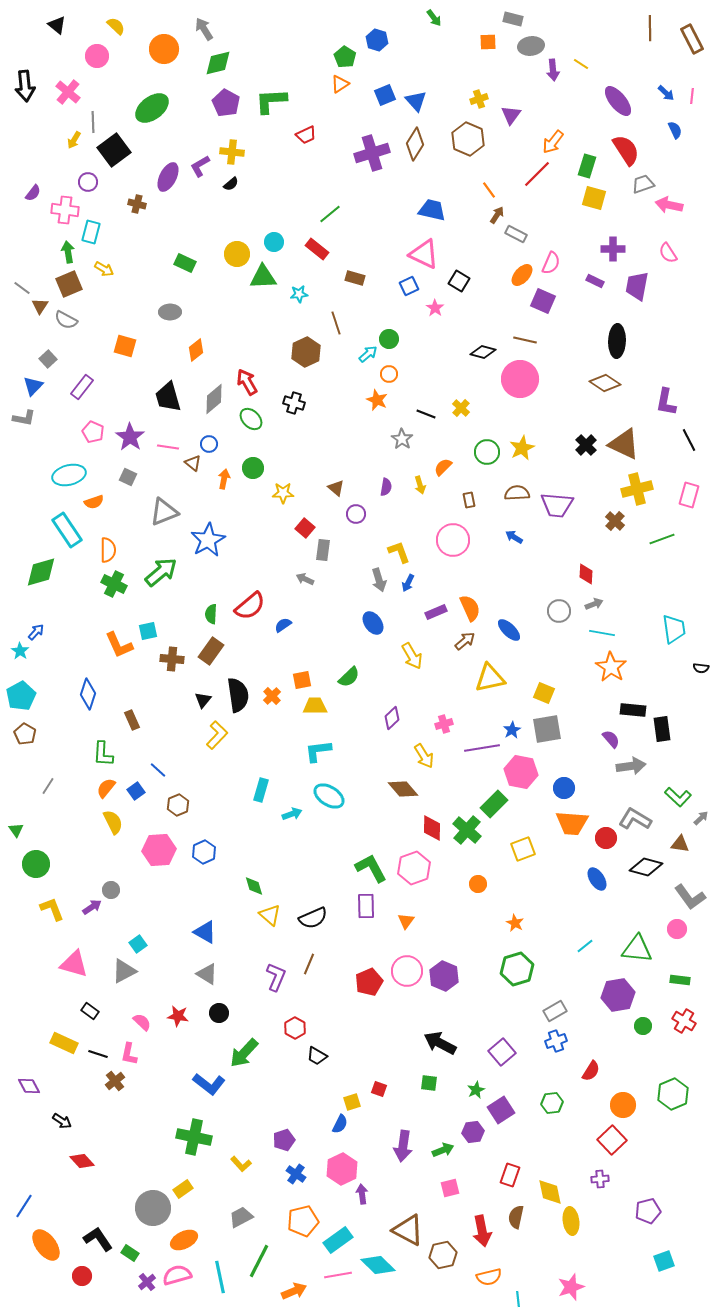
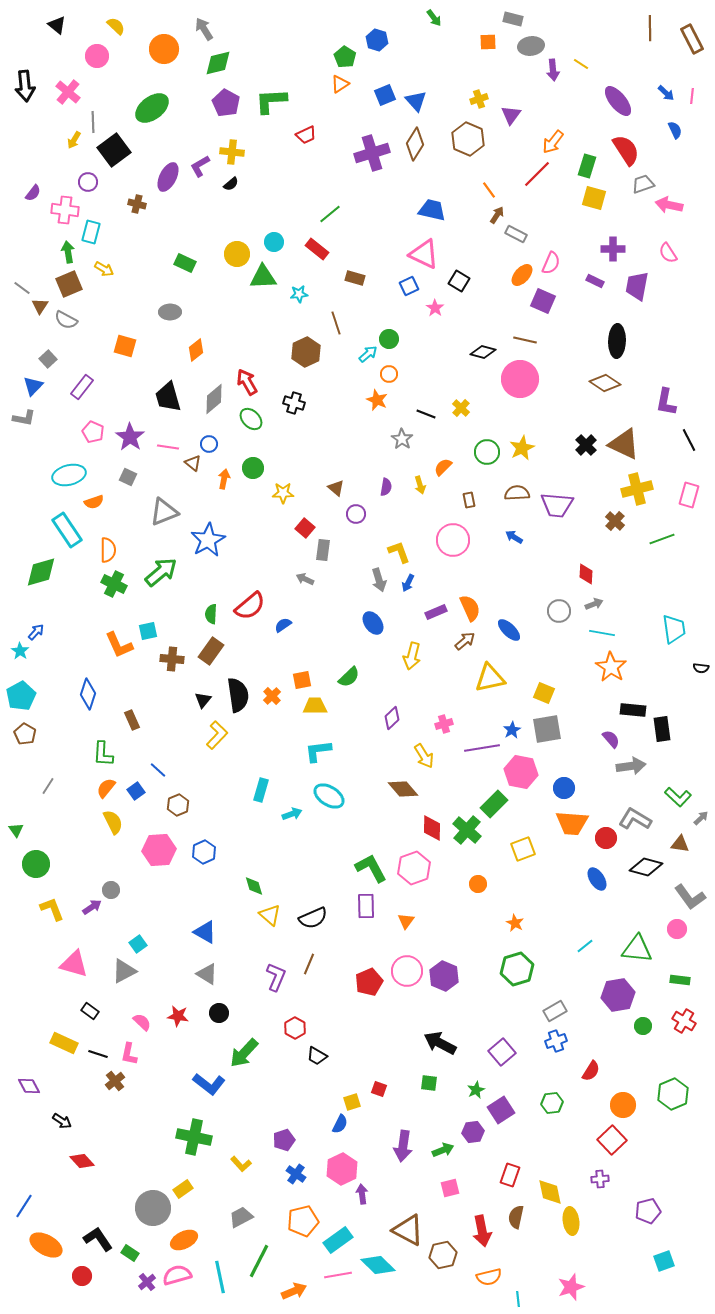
yellow arrow at (412, 656): rotated 44 degrees clockwise
orange ellipse at (46, 1245): rotated 24 degrees counterclockwise
